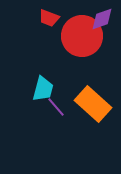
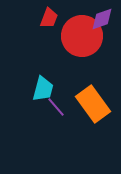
red trapezoid: rotated 90 degrees counterclockwise
orange rectangle: rotated 12 degrees clockwise
